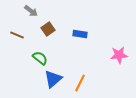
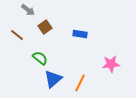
gray arrow: moved 3 px left, 1 px up
brown square: moved 3 px left, 2 px up
brown line: rotated 16 degrees clockwise
pink star: moved 8 px left, 9 px down
